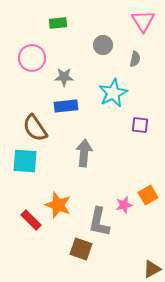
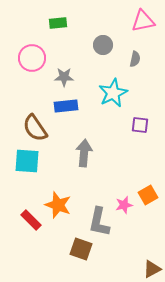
pink triangle: rotated 50 degrees clockwise
cyan square: moved 2 px right
